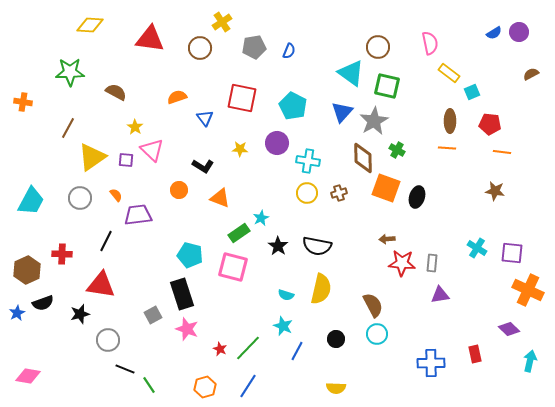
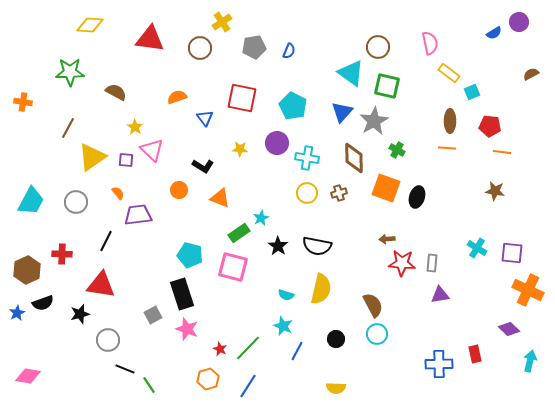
purple circle at (519, 32): moved 10 px up
red pentagon at (490, 124): moved 2 px down
brown diamond at (363, 158): moved 9 px left
cyan cross at (308, 161): moved 1 px left, 3 px up
orange semicircle at (116, 195): moved 2 px right, 2 px up
gray circle at (80, 198): moved 4 px left, 4 px down
blue cross at (431, 363): moved 8 px right, 1 px down
orange hexagon at (205, 387): moved 3 px right, 8 px up
